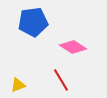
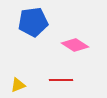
pink diamond: moved 2 px right, 2 px up
red line: rotated 60 degrees counterclockwise
